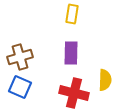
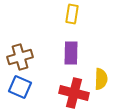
yellow semicircle: moved 4 px left, 1 px up
